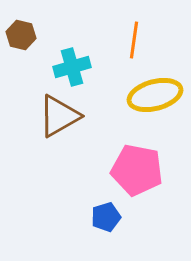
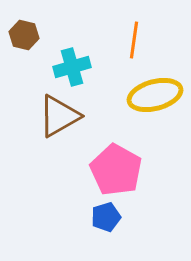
brown hexagon: moved 3 px right
pink pentagon: moved 21 px left; rotated 18 degrees clockwise
